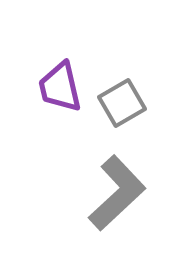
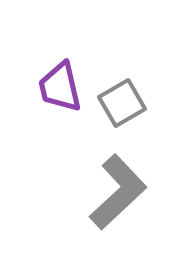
gray L-shape: moved 1 px right, 1 px up
